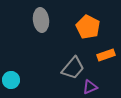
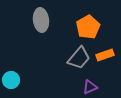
orange pentagon: rotated 15 degrees clockwise
orange rectangle: moved 1 px left
gray trapezoid: moved 6 px right, 10 px up
